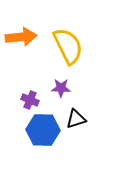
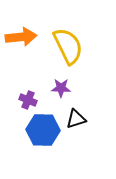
purple cross: moved 2 px left
